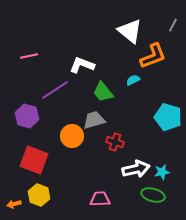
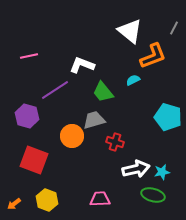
gray line: moved 1 px right, 3 px down
yellow hexagon: moved 8 px right, 5 px down
orange arrow: rotated 24 degrees counterclockwise
